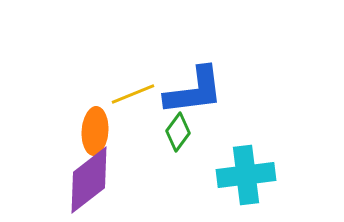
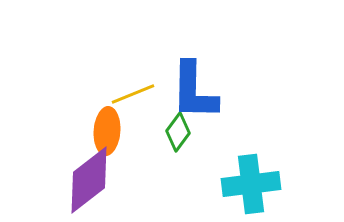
blue L-shape: rotated 98 degrees clockwise
orange ellipse: moved 12 px right
cyan cross: moved 5 px right, 9 px down
